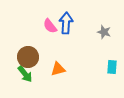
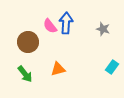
gray star: moved 1 px left, 3 px up
brown circle: moved 15 px up
cyan rectangle: rotated 32 degrees clockwise
